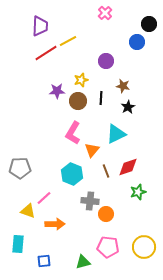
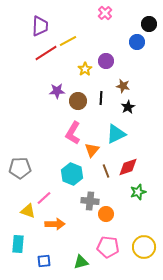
yellow star: moved 4 px right, 11 px up; rotated 16 degrees counterclockwise
green triangle: moved 2 px left
